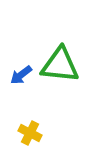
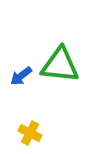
blue arrow: moved 1 px down
